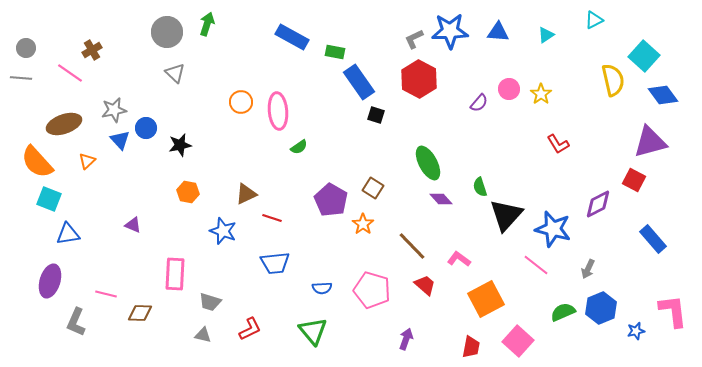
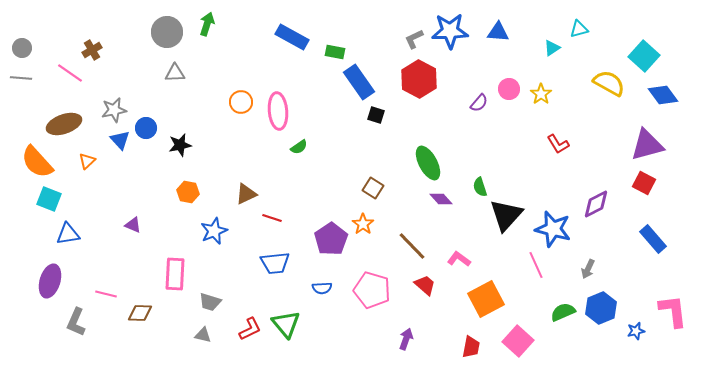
cyan triangle at (594, 20): moved 15 px left, 9 px down; rotated 12 degrees clockwise
cyan triangle at (546, 35): moved 6 px right, 13 px down
gray circle at (26, 48): moved 4 px left
gray triangle at (175, 73): rotated 45 degrees counterclockwise
yellow semicircle at (613, 80): moved 4 px left, 3 px down; rotated 48 degrees counterclockwise
purple triangle at (650, 142): moved 3 px left, 3 px down
red square at (634, 180): moved 10 px right, 3 px down
purple pentagon at (331, 200): moved 39 px down; rotated 8 degrees clockwise
purple diamond at (598, 204): moved 2 px left
blue star at (223, 231): moved 9 px left; rotated 28 degrees clockwise
pink line at (536, 265): rotated 28 degrees clockwise
green triangle at (313, 331): moved 27 px left, 7 px up
